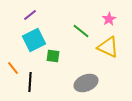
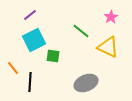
pink star: moved 2 px right, 2 px up
